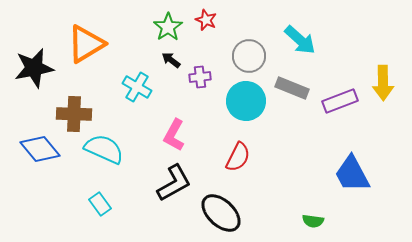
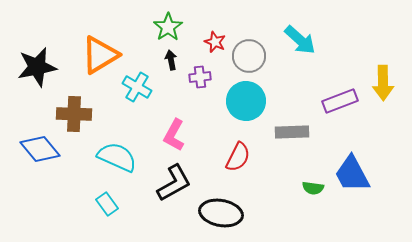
red star: moved 9 px right, 22 px down
orange triangle: moved 14 px right, 11 px down
black arrow: rotated 42 degrees clockwise
black star: moved 3 px right, 1 px up
gray rectangle: moved 44 px down; rotated 24 degrees counterclockwise
cyan semicircle: moved 13 px right, 8 px down
cyan rectangle: moved 7 px right
black ellipse: rotated 33 degrees counterclockwise
green semicircle: moved 33 px up
